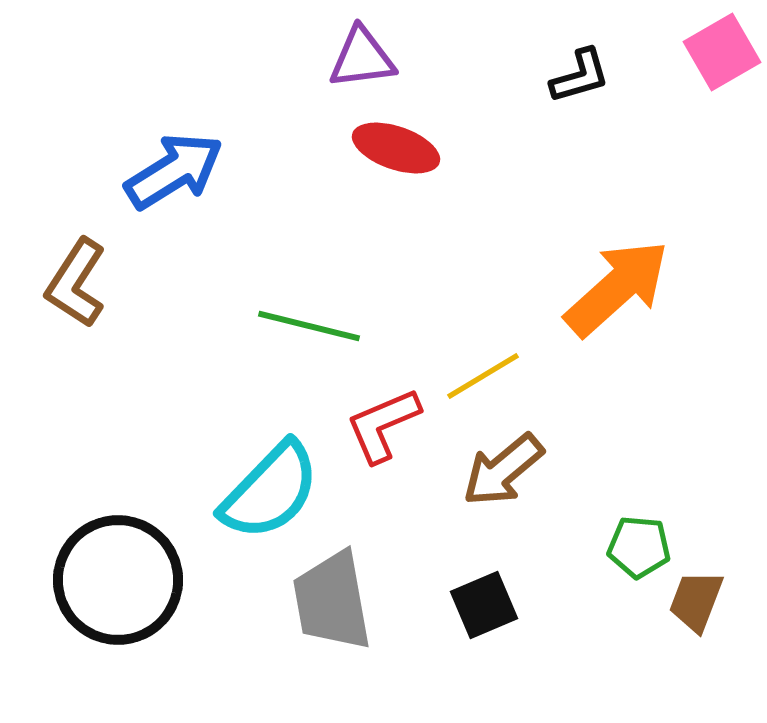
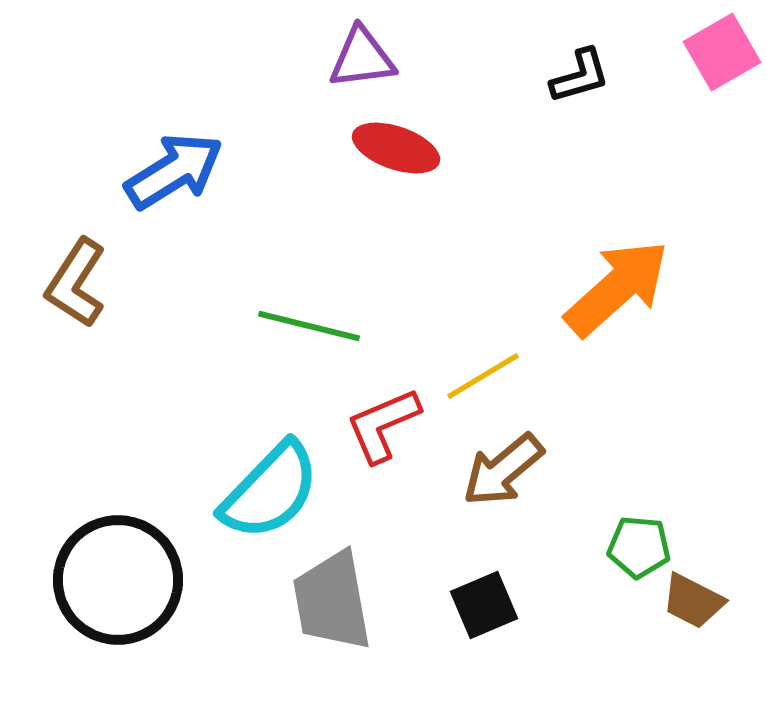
brown trapezoid: moved 3 px left; rotated 84 degrees counterclockwise
